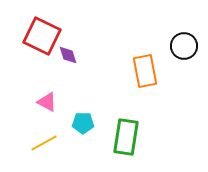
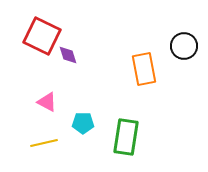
orange rectangle: moved 1 px left, 2 px up
yellow line: rotated 16 degrees clockwise
